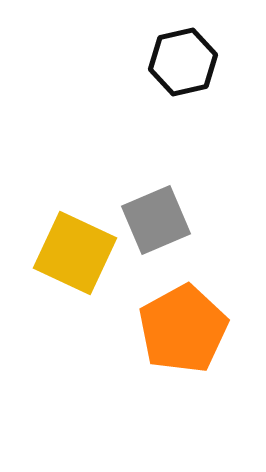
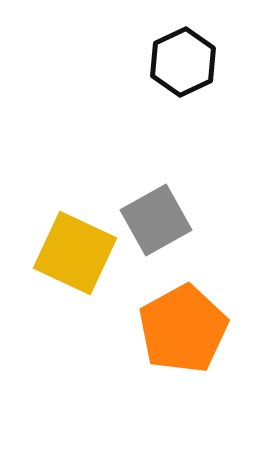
black hexagon: rotated 12 degrees counterclockwise
gray square: rotated 6 degrees counterclockwise
